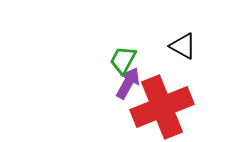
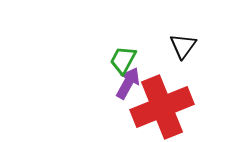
black triangle: rotated 36 degrees clockwise
